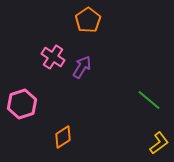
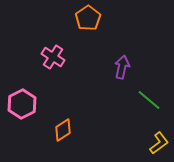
orange pentagon: moved 2 px up
purple arrow: moved 40 px right; rotated 20 degrees counterclockwise
pink hexagon: rotated 8 degrees counterclockwise
orange diamond: moved 7 px up
